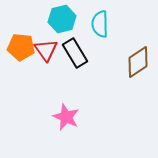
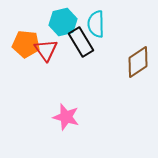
cyan hexagon: moved 1 px right, 3 px down
cyan semicircle: moved 4 px left
orange pentagon: moved 5 px right, 3 px up
black rectangle: moved 6 px right, 11 px up
pink star: rotated 8 degrees counterclockwise
